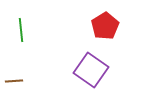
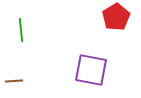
red pentagon: moved 11 px right, 9 px up
purple square: rotated 24 degrees counterclockwise
